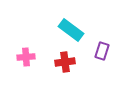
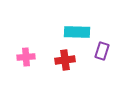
cyan rectangle: moved 6 px right, 2 px down; rotated 35 degrees counterclockwise
red cross: moved 2 px up
